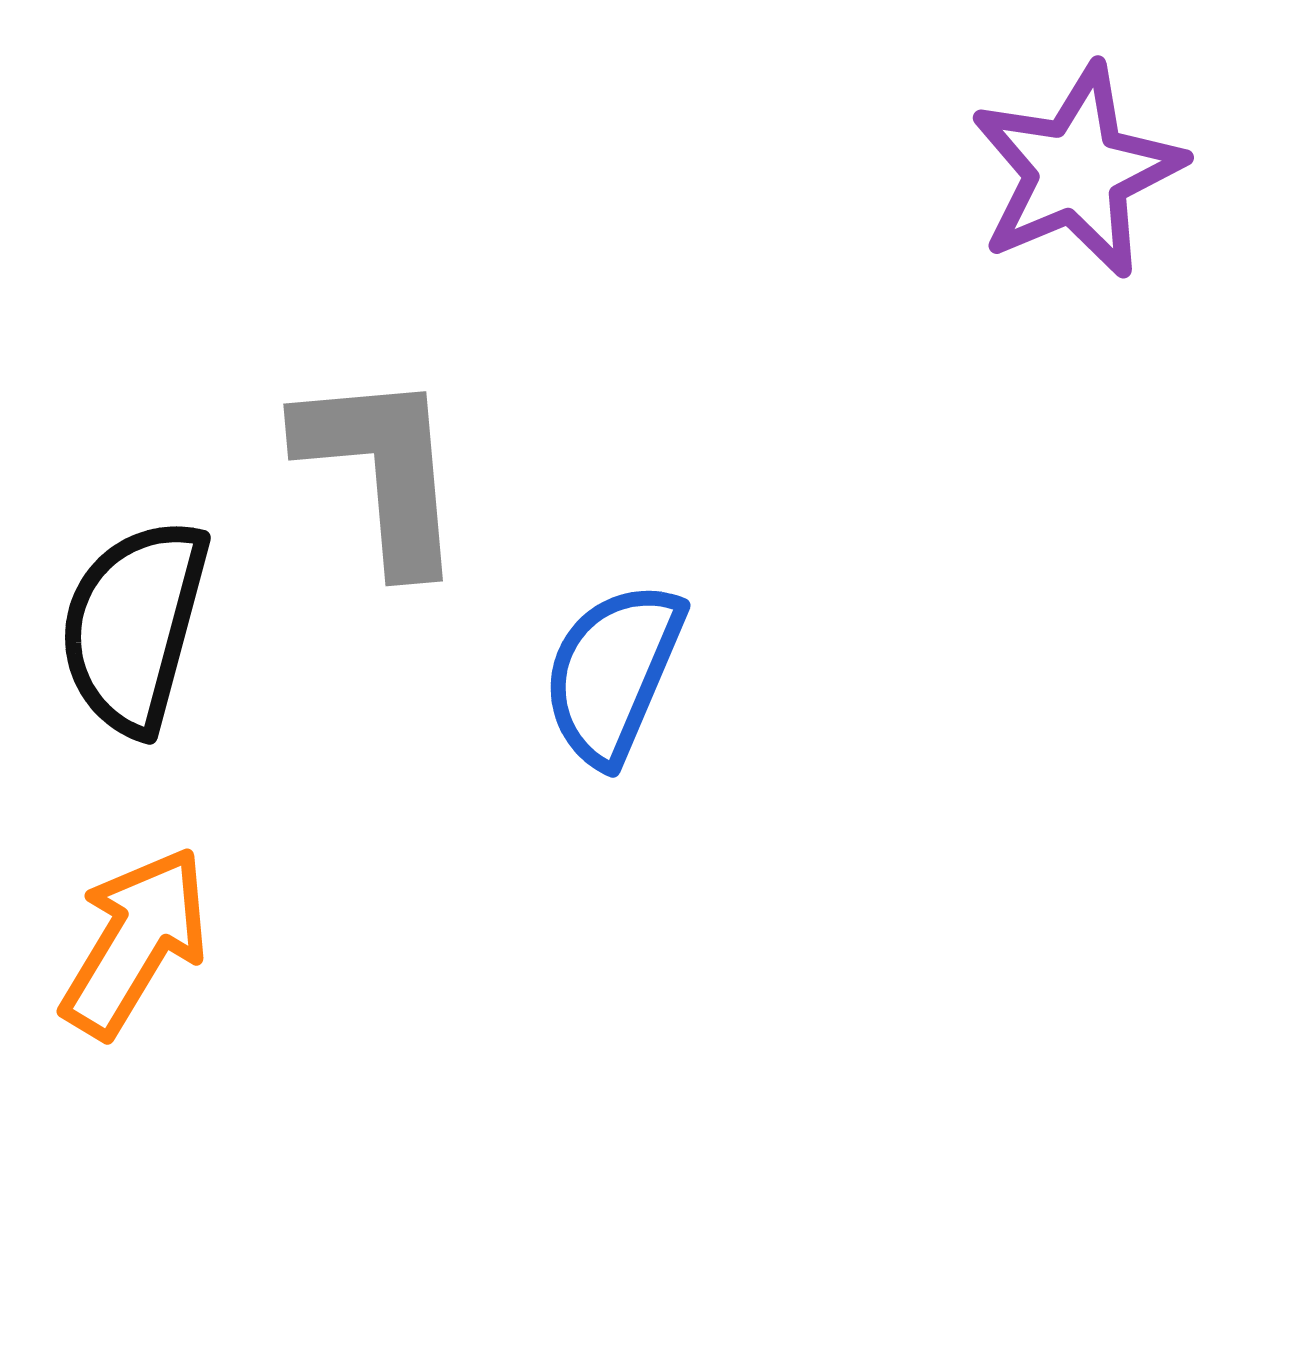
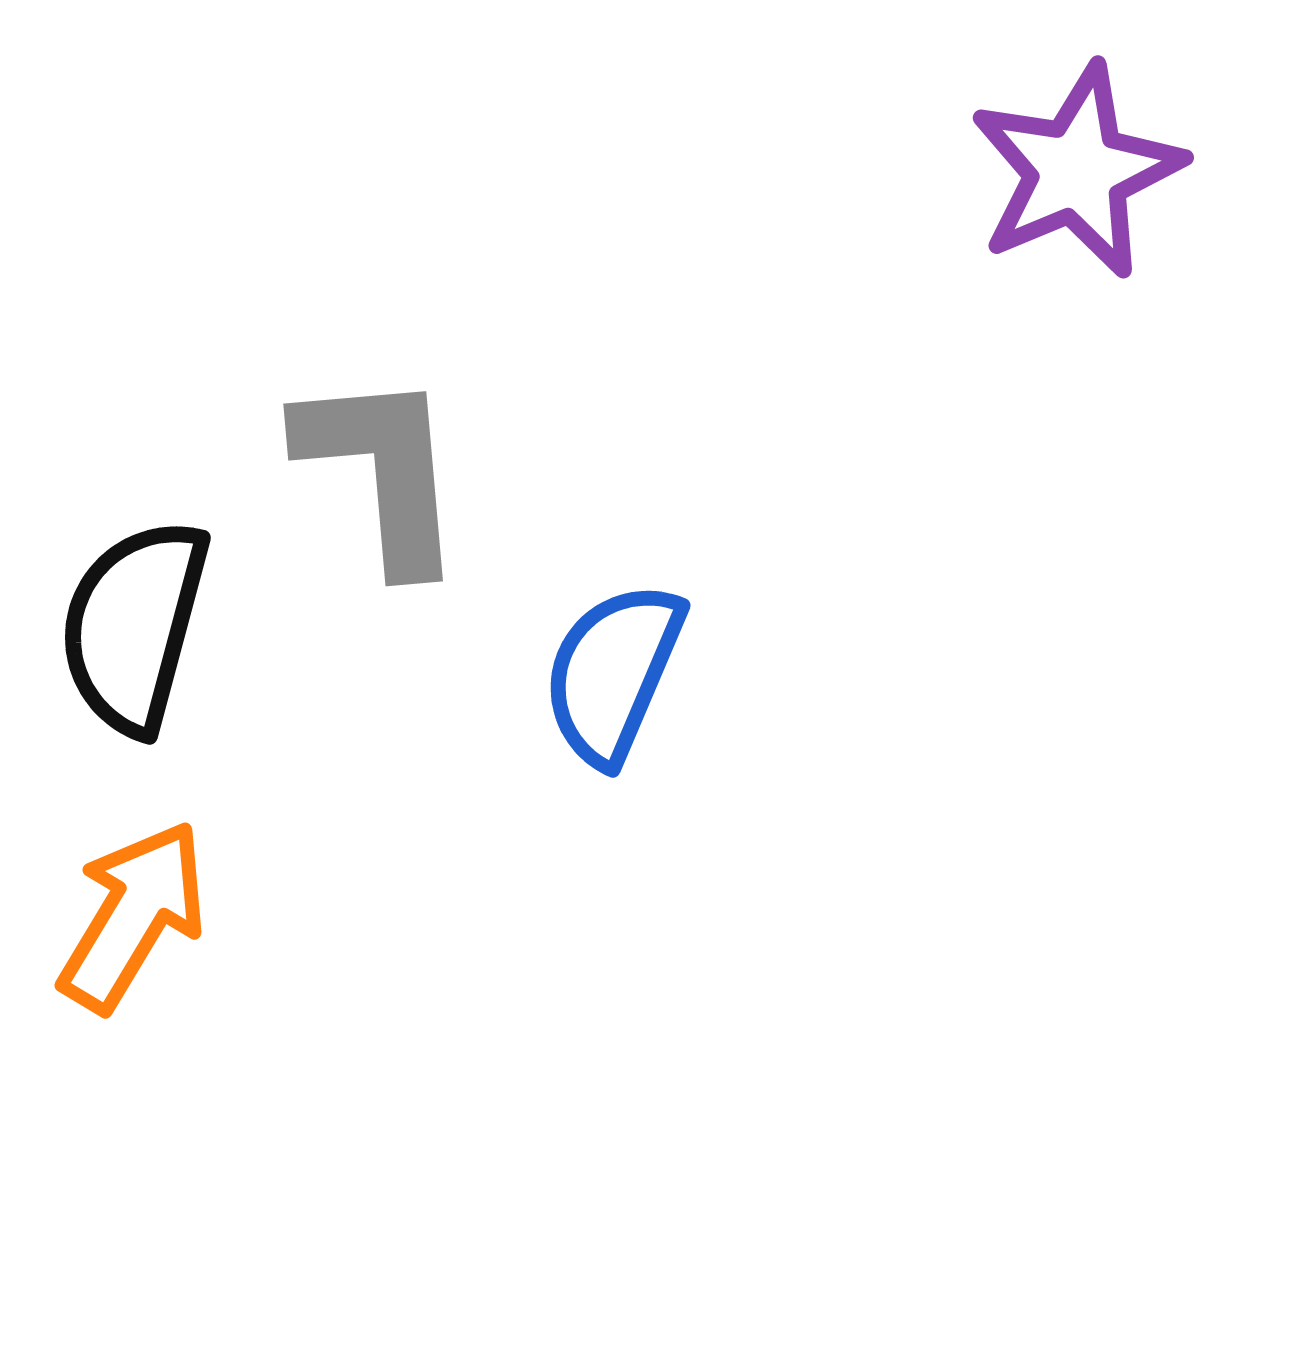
orange arrow: moved 2 px left, 26 px up
